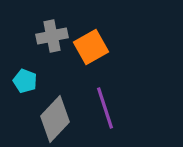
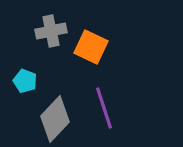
gray cross: moved 1 px left, 5 px up
orange square: rotated 36 degrees counterclockwise
purple line: moved 1 px left
